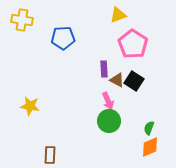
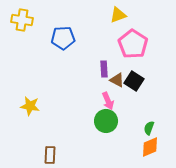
green circle: moved 3 px left
